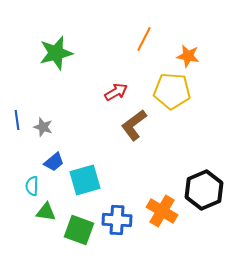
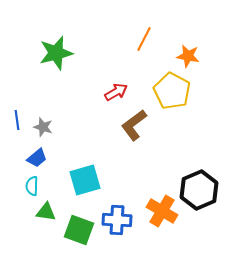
yellow pentagon: rotated 24 degrees clockwise
blue trapezoid: moved 17 px left, 4 px up
black hexagon: moved 5 px left
